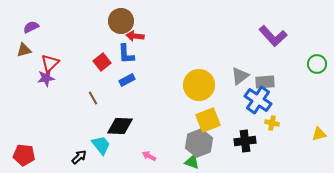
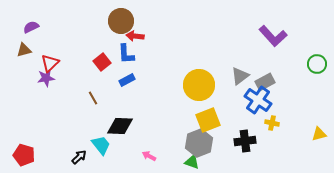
gray rectangle: rotated 24 degrees counterclockwise
red pentagon: rotated 10 degrees clockwise
